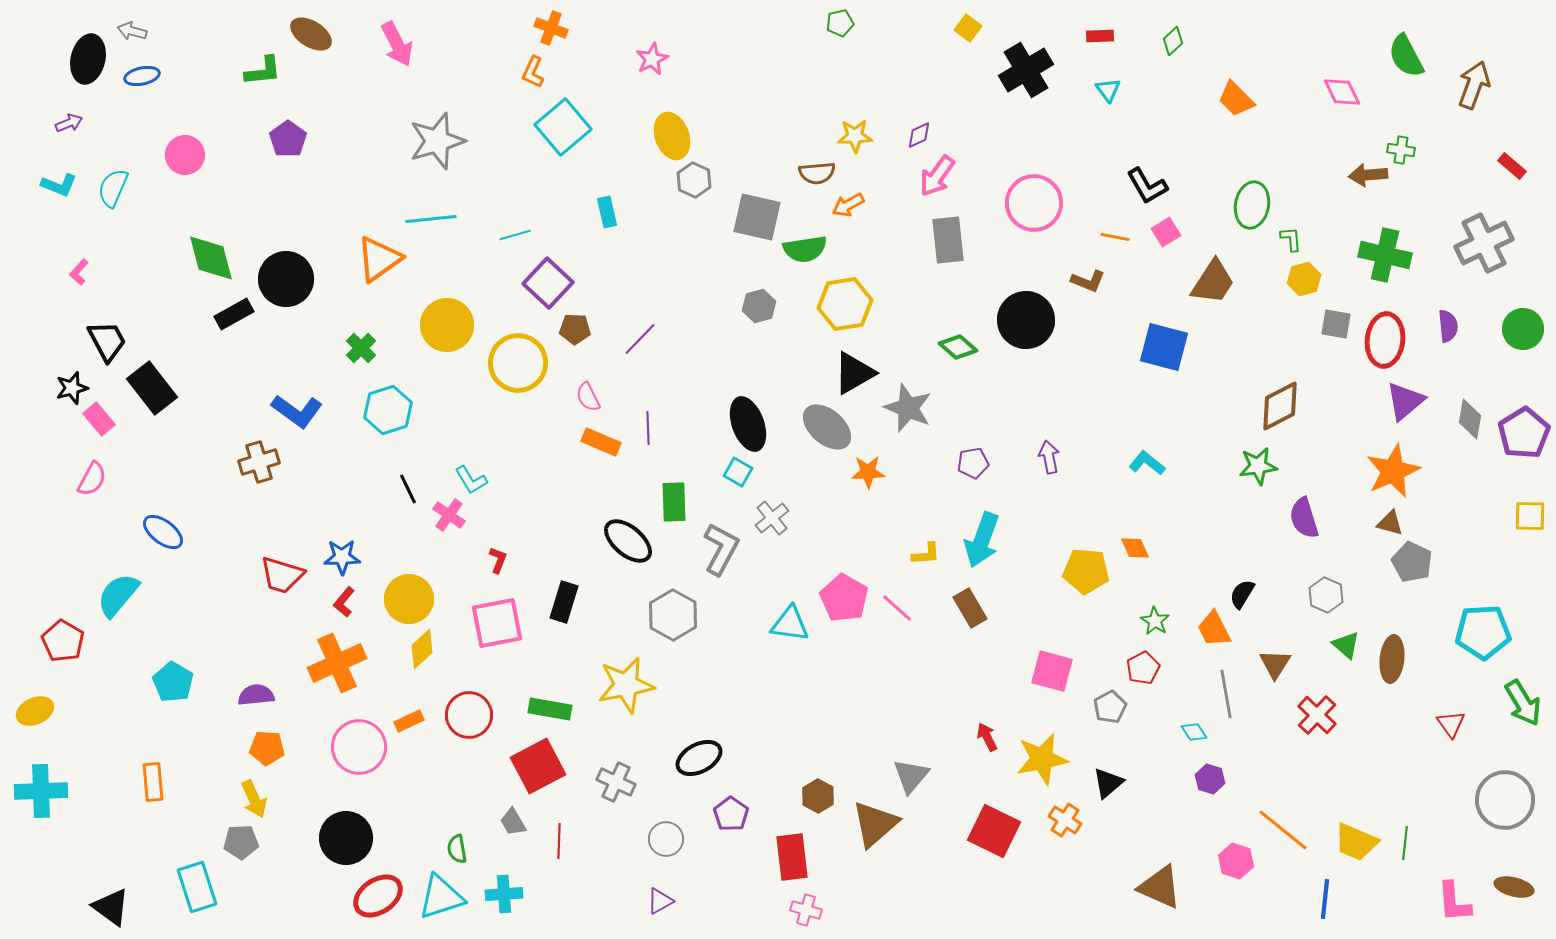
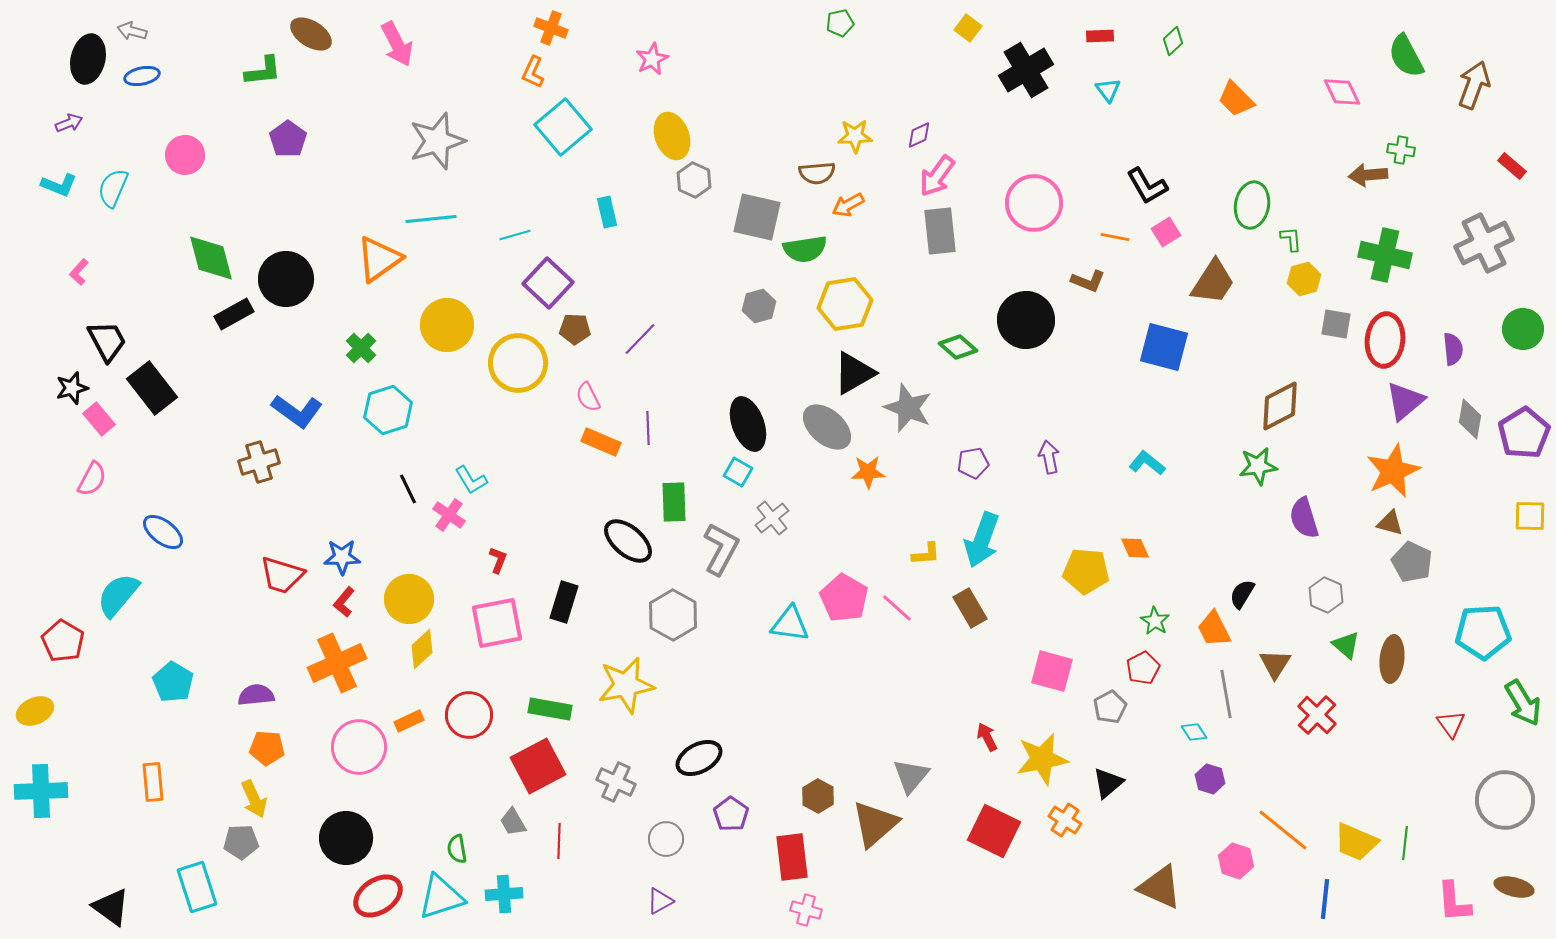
gray rectangle at (948, 240): moved 8 px left, 9 px up
purple semicircle at (1448, 326): moved 5 px right, 23 px down
